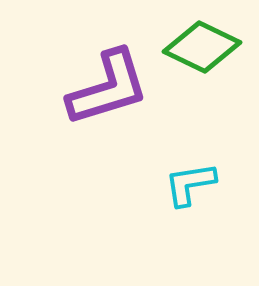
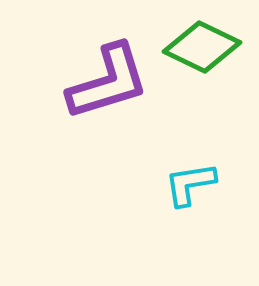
purple L-shape: moved 6 px up
